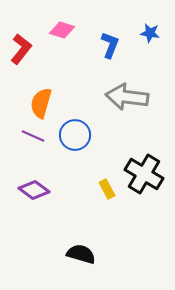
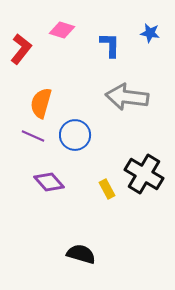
blue L-shape: rotated 20 degrees counterclockwise
purple diamond: moved 15 px right, 8 px up; rotated 12 degrees clockwise
